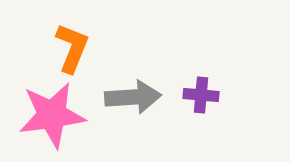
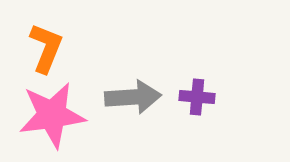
orange L-shape: moved 26 px left
purple cross: moved 4 px left, 2 px down
